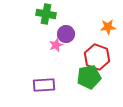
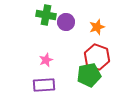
green cross: moved 1 px down
orange star: moved 11 px left; rotated 14 degrees counterclockwise
purple circle: moved 12 px up
pink star: moved 10 px left, 15 px down
green pentagon: moved 2 px up
